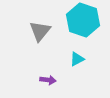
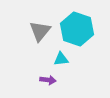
cyan hexagon: moved 6 px left, 9 px down
cyan triangle: moved 16 px left; rotated 21 degrees clockwise
